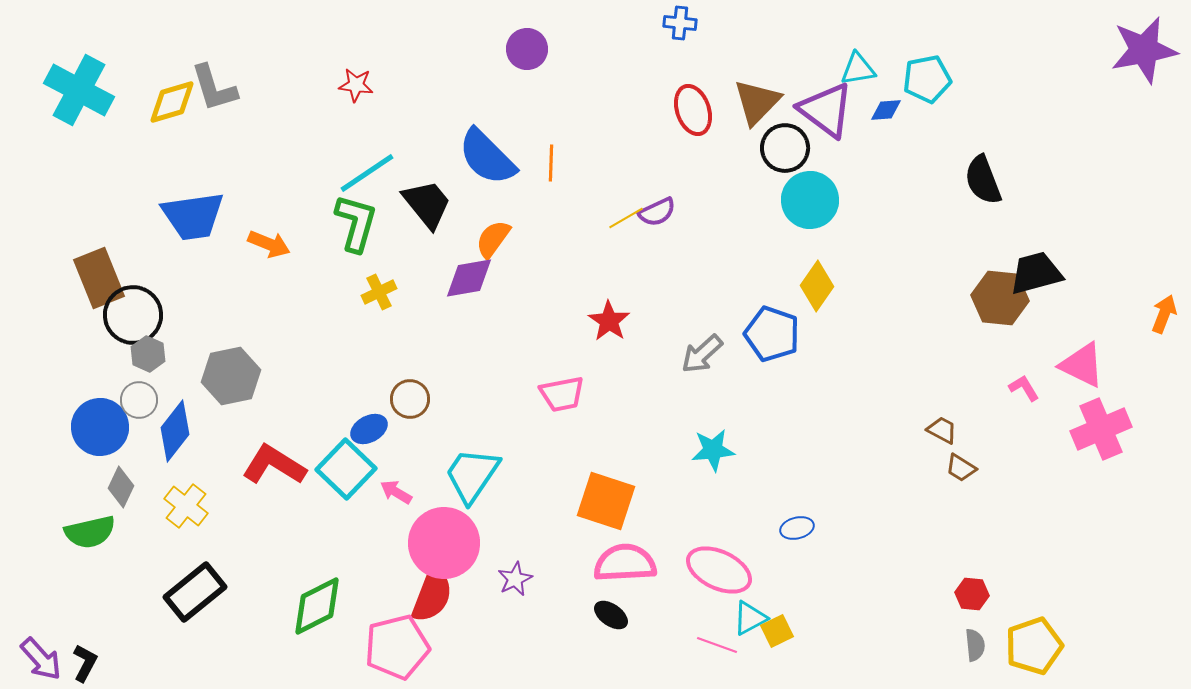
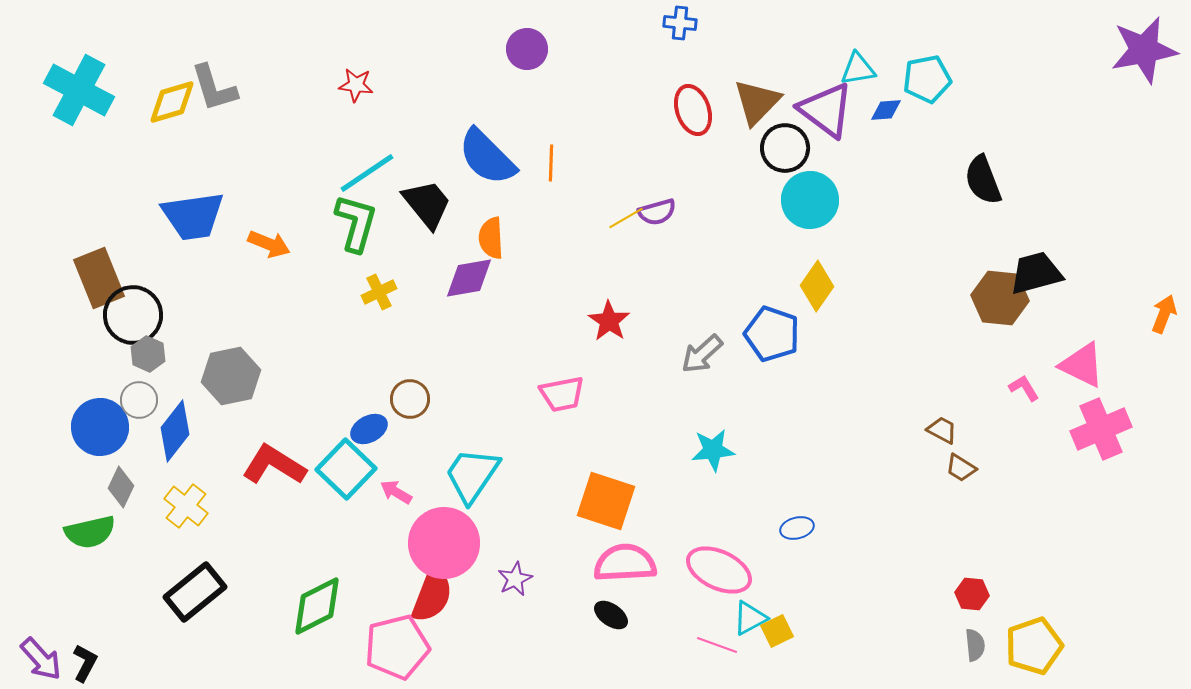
purple semicircle at (657, 212): rotated 9 degrees clockwise
orange semicircle at (493, 239): moved 2 px left, 1 px up; rotated 39 degrees counterclockwise
